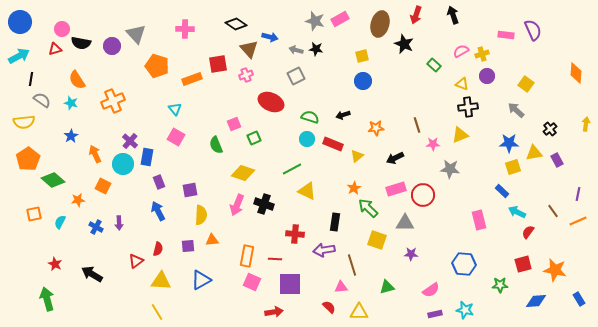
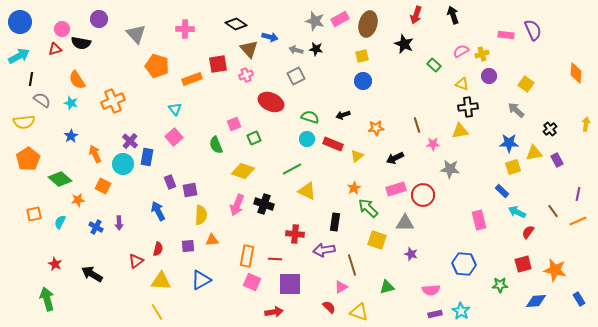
brown ellipse at (380, 24): moved 12 px left
purple circle at (112, 46): moved 13 px left, 27 px up
purple circle at (487, 76): moved 2 px right
yellow triangle at (460, 135): moved 4 px up; rotated 12 degrees clockwise
pink square at (176, 137): moved 2 px left; rotated 18 degrees clockwise
yellow diamond at (243, 173): moved 2 px up
green diamond at (53, 180): moved 7 px right, 1 px up
purple rectangle at (159, 182): moved 11 px right
purple star at (411, 254): rotated 16 degrees clockwise
pink triangle at (341, 287): rotated 24 degrees counterclockwise
pink semicircle at (431, 290): rotated 30 degrees clockwise
cyan star at (465, 310): moved 4 px left, 1 px down; rotated 18 degrees clockwise
yellow triangle at (359, 312): rotated 18 degrees clockwise
